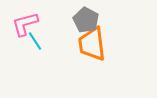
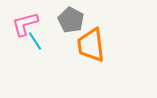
gray pentagon: moved 15 px left
orange trapezoid: moved 1 px left, 1 px down
